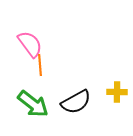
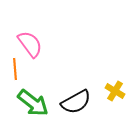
orange line: moved 25 px left, 4 px down
yellow cross: moved 2 px left, 1 px up; rotated 30 degrees clockwise
green arrow: moved 1 px up
